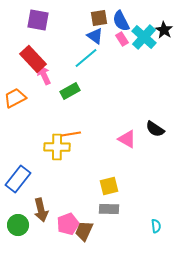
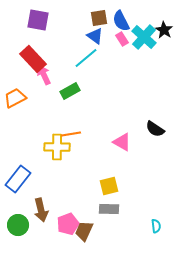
pink triangle: moved 5 px left, 3 px down
